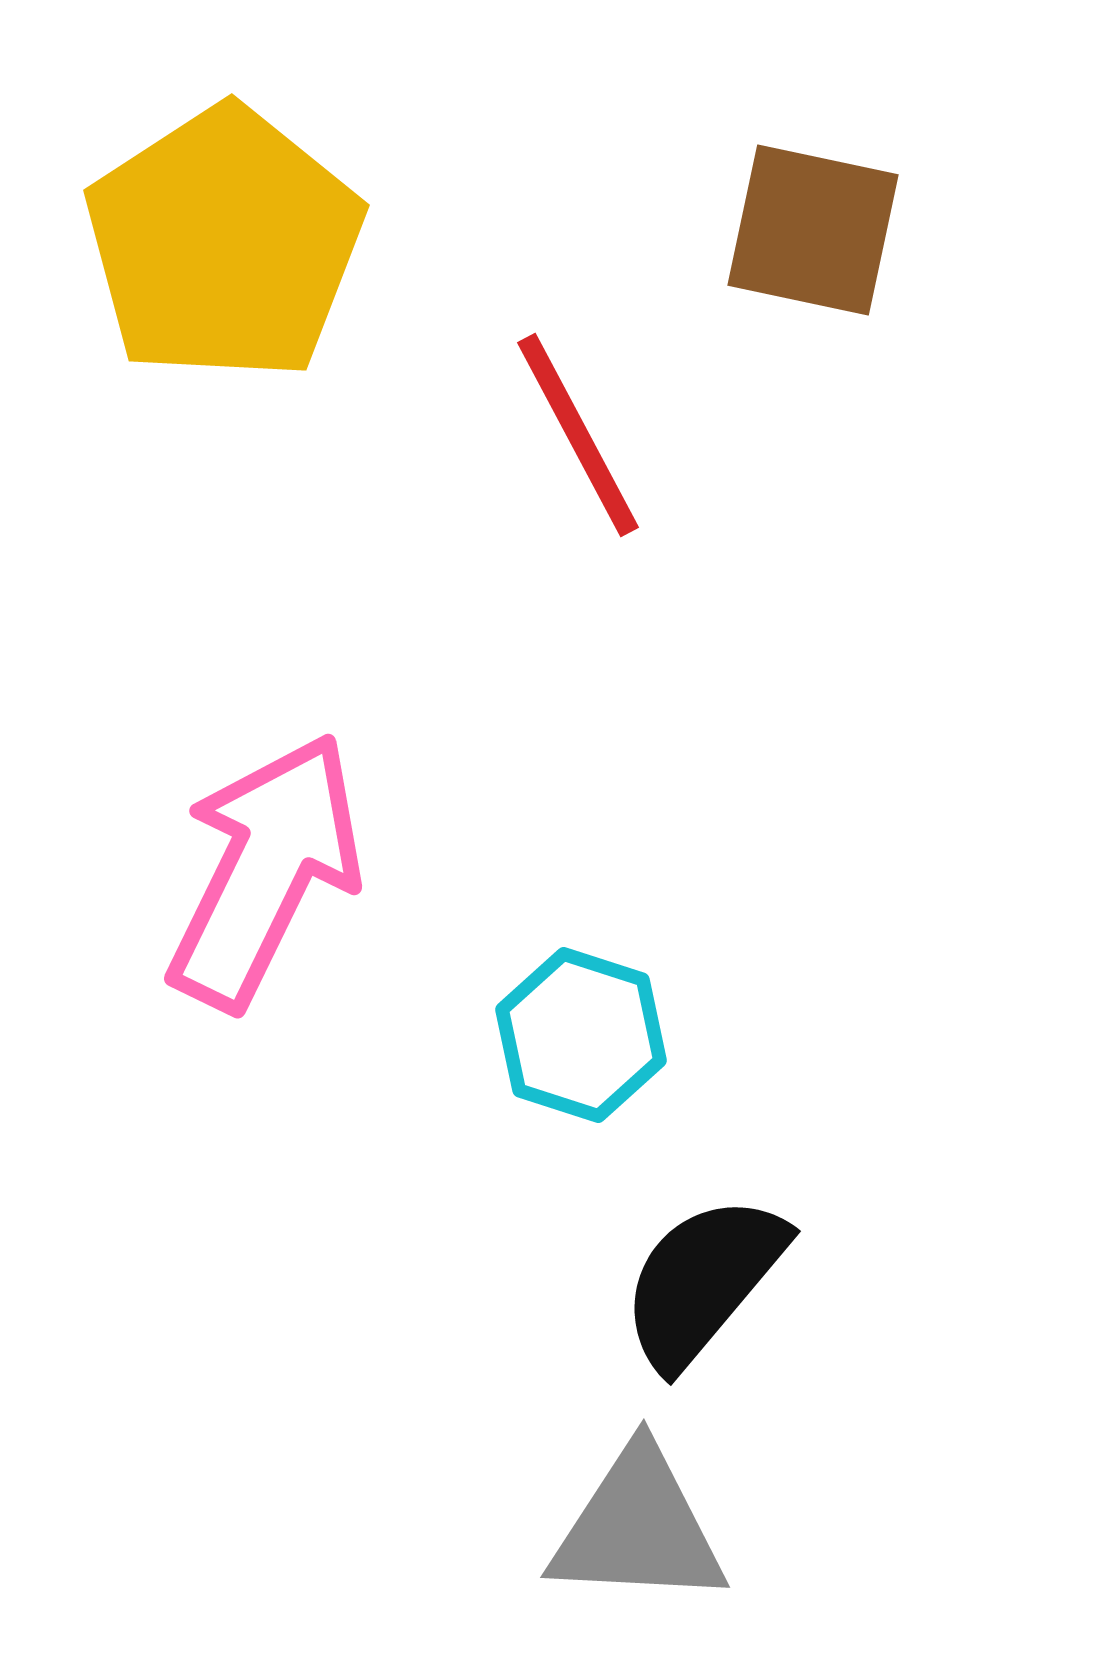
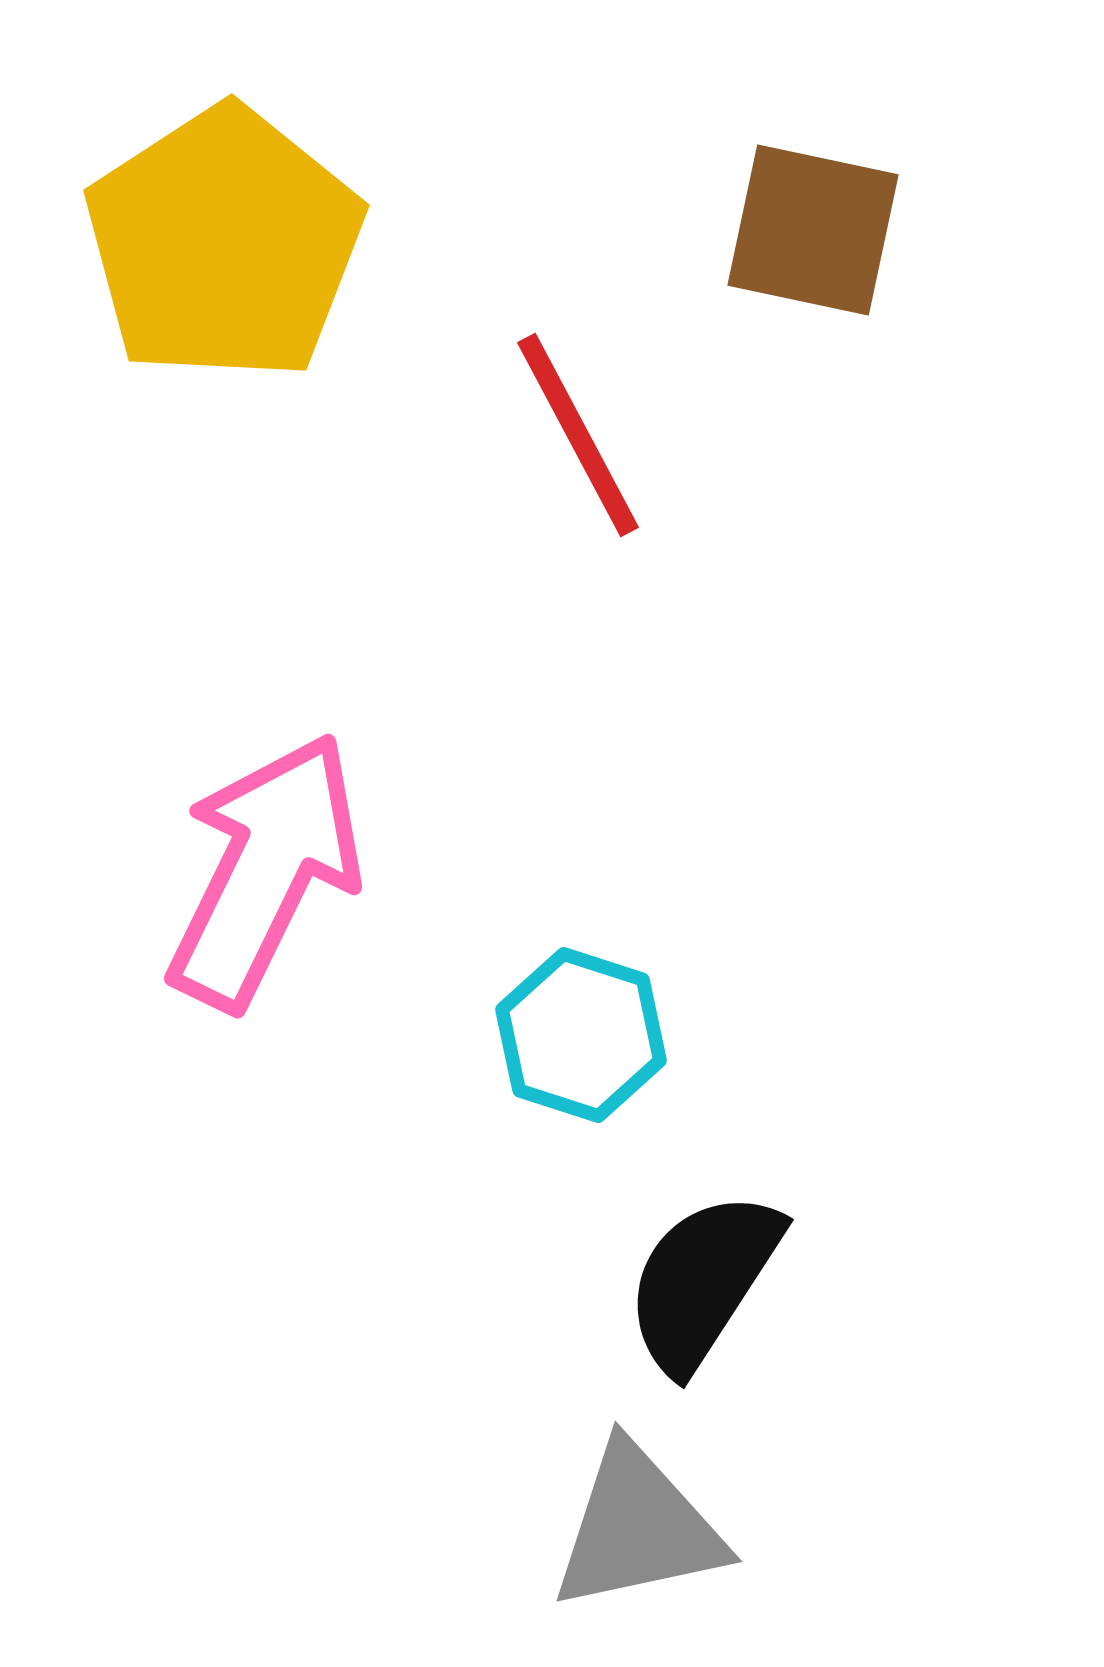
black semicircle: rotated 7 degrees counterclockwise
gray triangle: rotated 15 degrees counterclockwise
